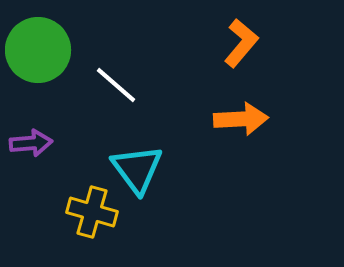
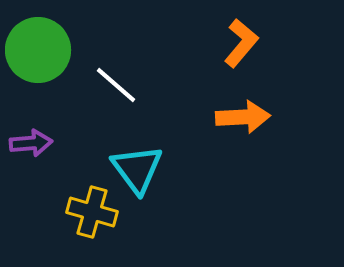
orange arrow: moved 2 px right, 2 px up
